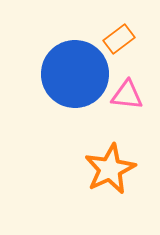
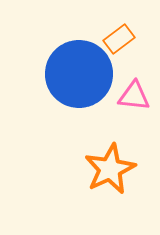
blue circle: moved 4 px right
pink triangle: moved 7 px right, 1 px down
